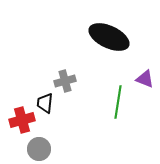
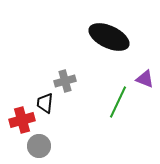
green line: rotated 16 degrees clockwise
gray circle: moved 3 px up
